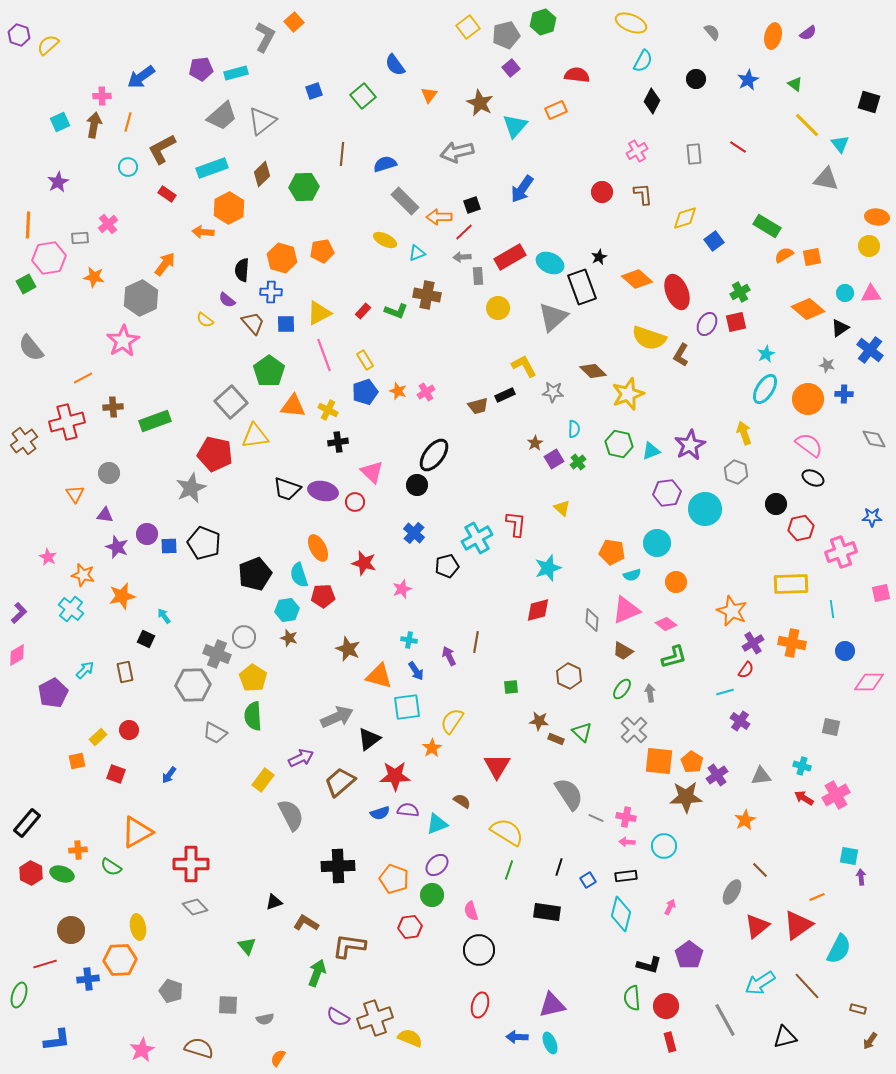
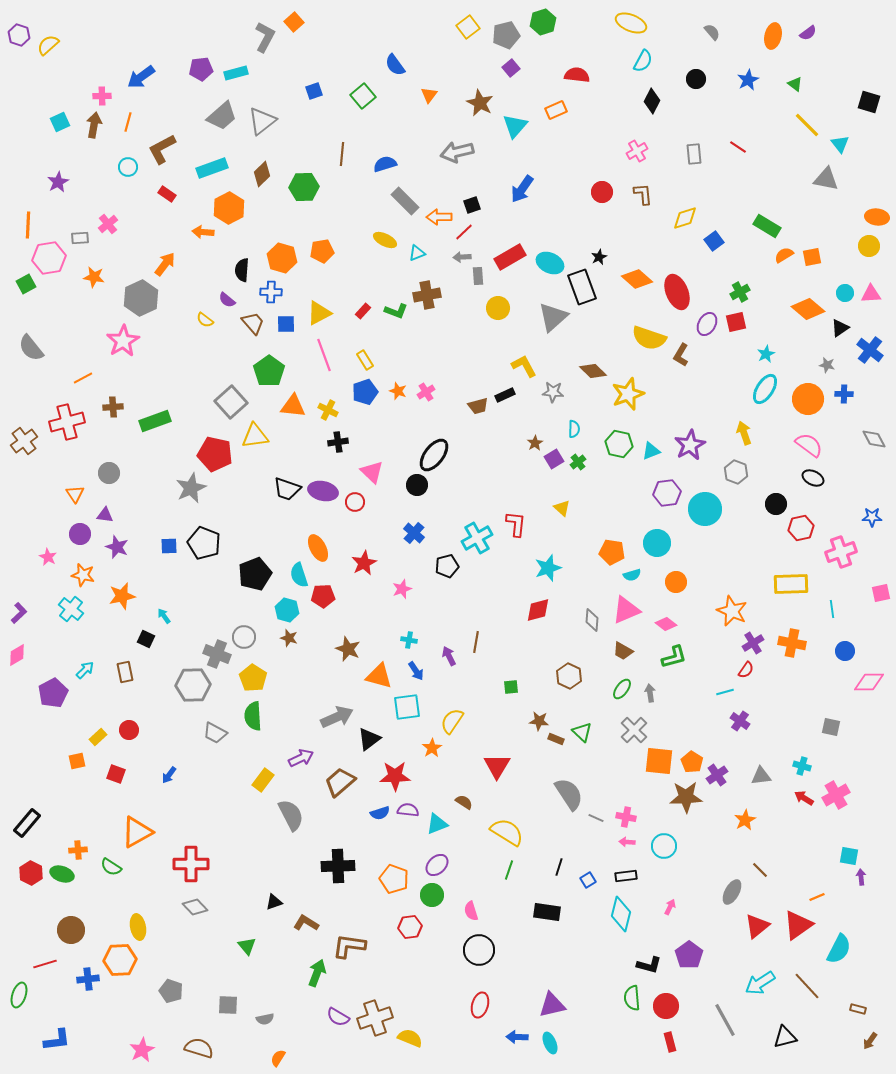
brown cross at (427, 295): rotated 20 degrees counterclockwise
purple circle at (147, 534): moved 67 px left
red star at (364, 563): rotated 30 degrees clockwise
cyan hexagon at (287, 610): rotated 25 degrees clockwise
brown semicircle at (462, 801): moved 2 px right, 1 px down
